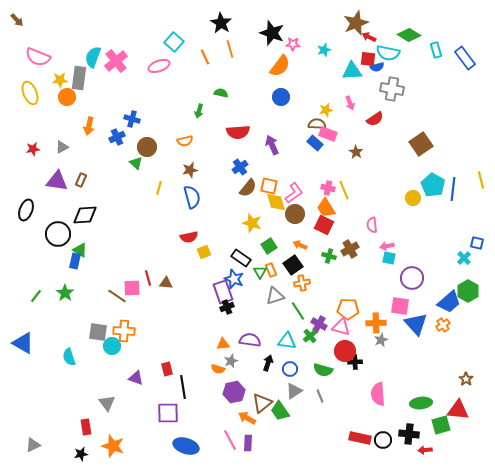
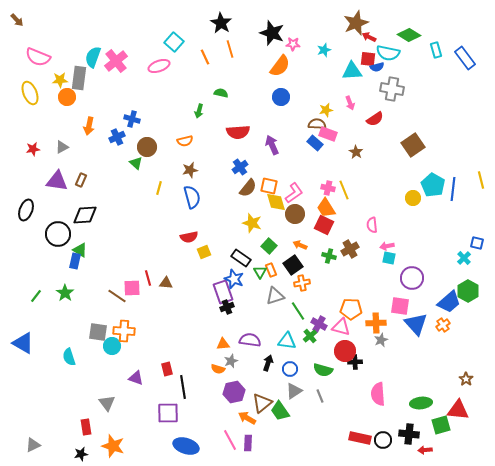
brown square at (421, 144): moved 8 px left, 1 px down
green square at (269, 246): rotated 14 degrees counterclockwise
orange pentagon at (348, 309): moved 3 px right
